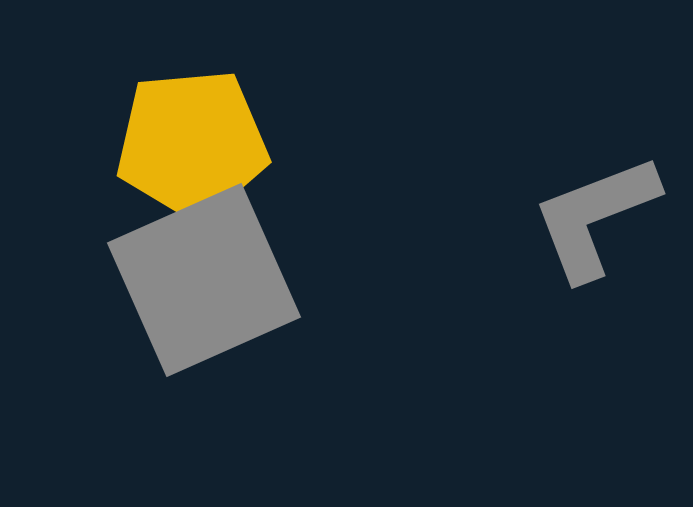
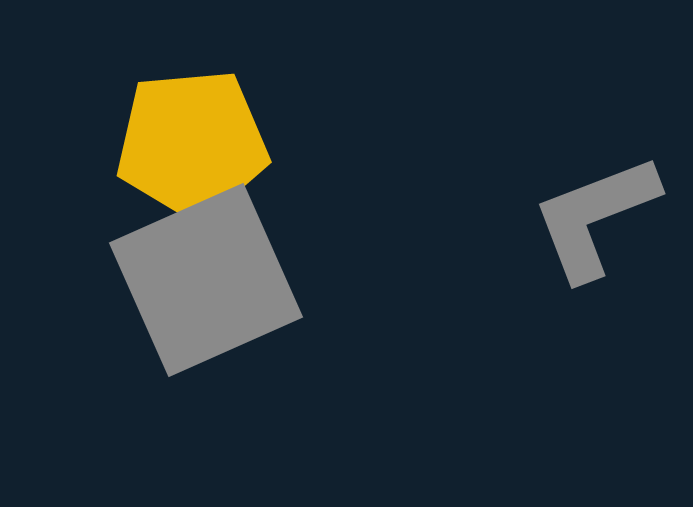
gray square: moved 2 px right
